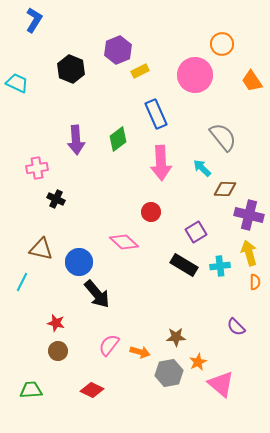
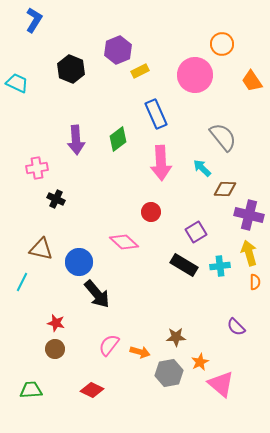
brown circle: moved 3 px left, 2 px up
orange star: moved 2 px right
